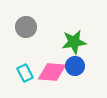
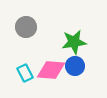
pink diamond: moved 1 px left, 2 px up
